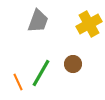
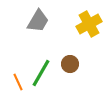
gray trapezoid: rotated 10 degrees clockwise
brown circle: moved 3 px left
